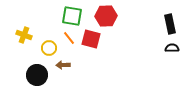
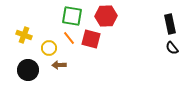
black semicircle: rotated 128 degrees counterclockwise
brown arrow: moved 4 px left
black circle: moved 9 px left, 5 px up
